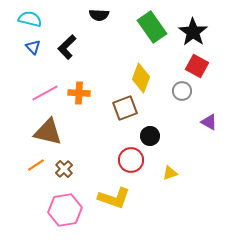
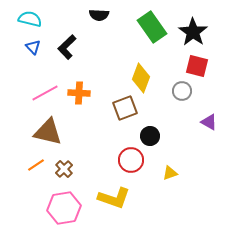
red square: rotated 15 degrees counterclockwise
pink hexagon: moved 1 px left, 2 px up
